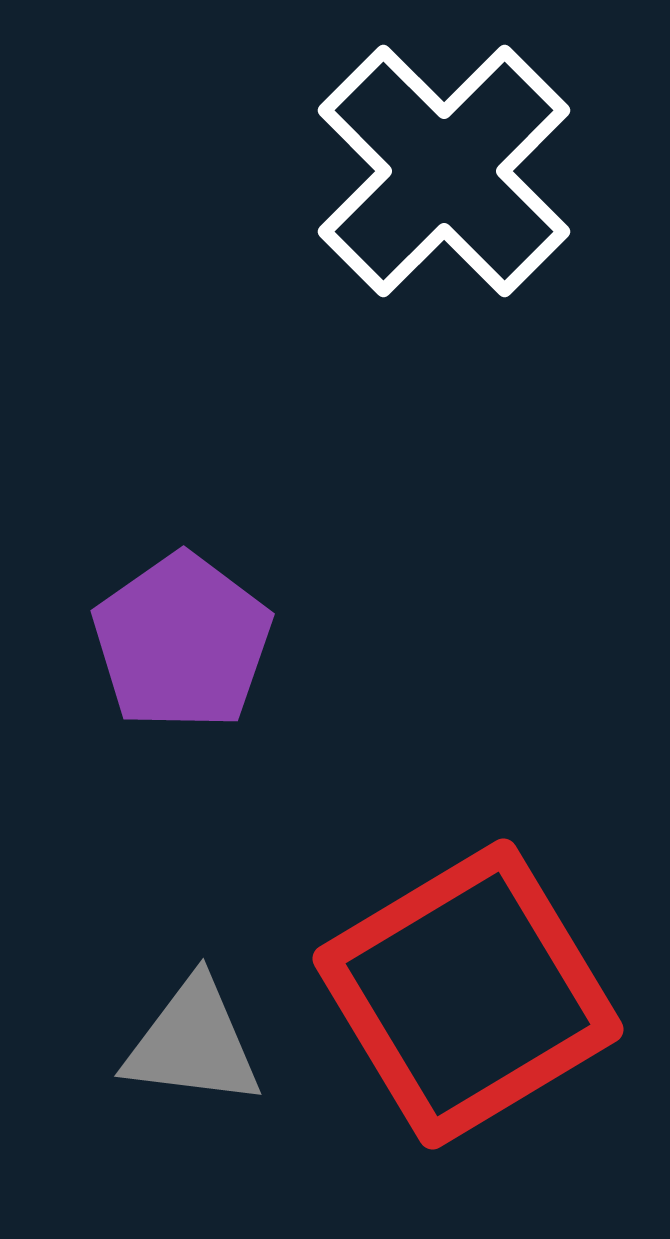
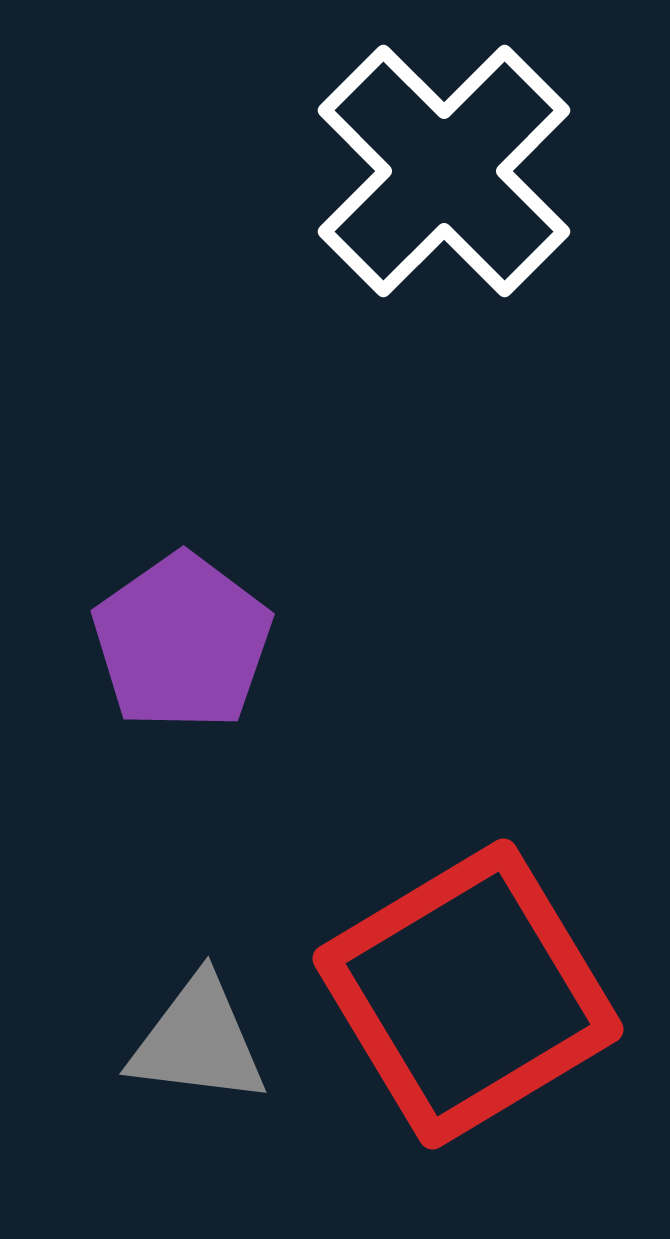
gray triangle: moved 5 px right, 2 px up
